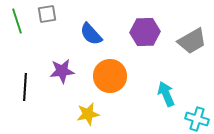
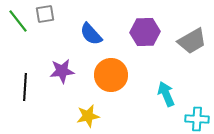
gray square: moved 2 px left
green line: moved 1 px right; rotated 20 degrees counterclockwise
orange circle: moved 1 px right, 1 px up
yellow star: moved 2 px down
cyan cross: rotated 15 degrees counterclockwise
